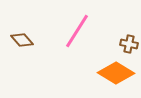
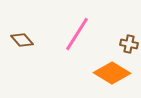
pink line: moved 3 px down
orange diamond: moved 4 px left
